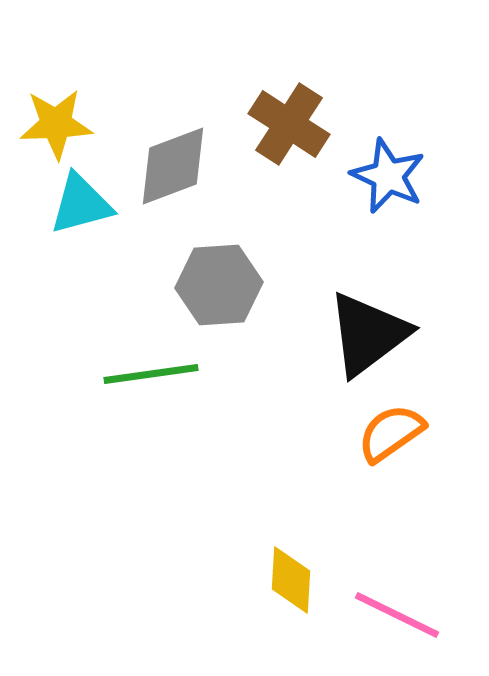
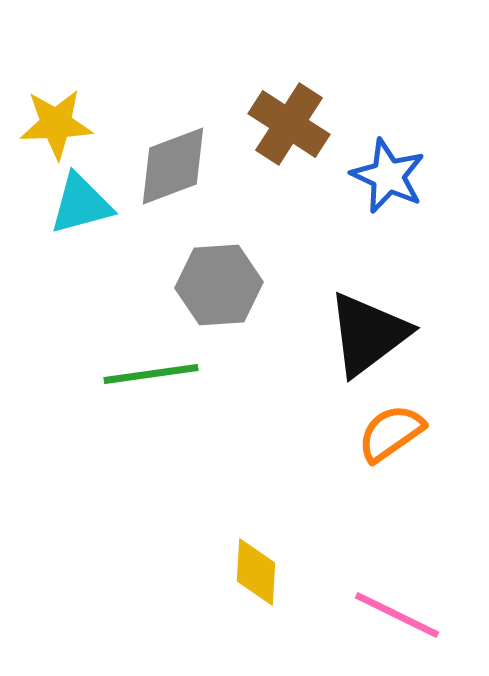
yellow diamond: moved 35 px left, 8 px up
